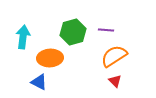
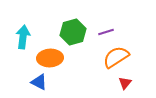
purple line: moved 2 px down; rotated 21 degrees counterclockwise
orange semicircle: moved 2 px right, 1 px down
red triangle: moved 10 px right, 2 px down; rotated 24 degrees clockwise
